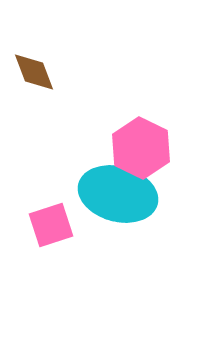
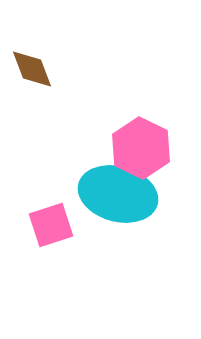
brown diamond: moved 2 px left, 3 px up
